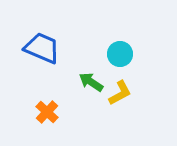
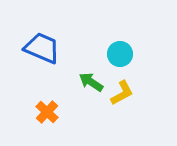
yellow L-shape: moved 2 px right
